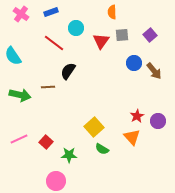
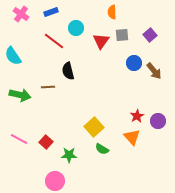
red line: moved 2 px up
black semicircle: rotated 48 degrees counterclockwise
pink line: rotated 54 degrees clockwise
pink circle: moved 1 px left
